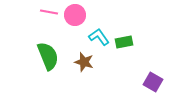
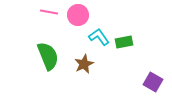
pink circle: moved 3 px right
brown star: moved 2 px down; rotated 30 degrees clockwise
